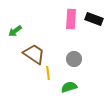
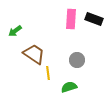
gray circle: moved 3 px right, 1 px down
